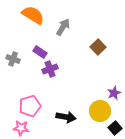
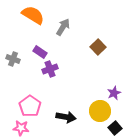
pink pentagon: rotated 20 degrees counterclockwise
